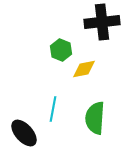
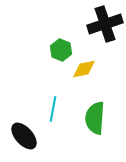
black cross: moved 3 px right, 2 px down; rotated 12 degrees counterclockwise
black ellipse: moved 3 px down
